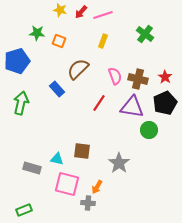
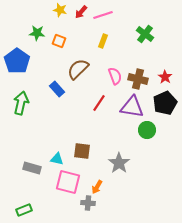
blue pentagon: rotated 20 degrees counterclockwise
green circle: moved 2 px left
pink square: moved 1 px right, 2 px up
